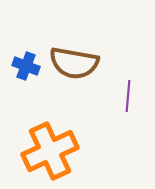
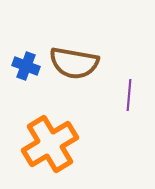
purple line: moved 1 px right, 1 px up
orange cross: moved 7 px up; rotated 6 degrees counterclockwise
